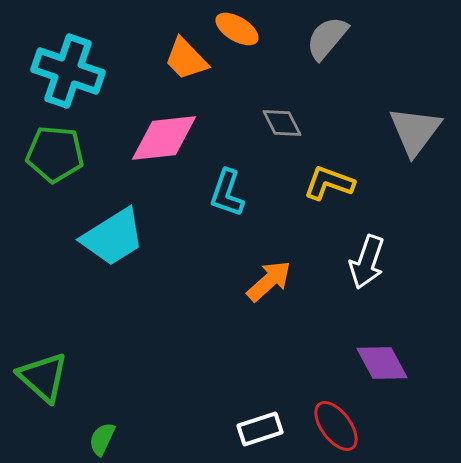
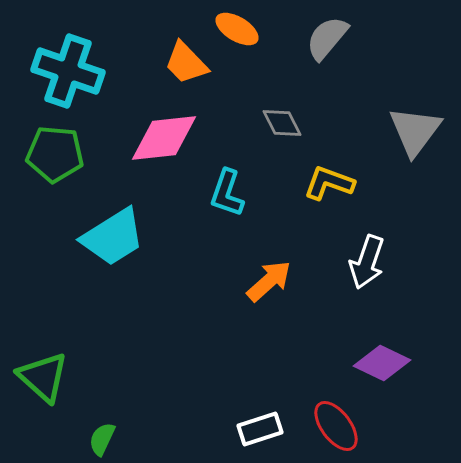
orange trapezoid: moved 4 px down
purple diamond: rotated 36 degrees counterclockwise
